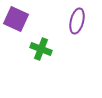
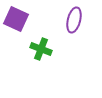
purple ellipse: moved 3 px left, 1 px up
